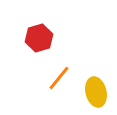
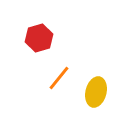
yellow ellipse: rotated 28 degrees clockwise
